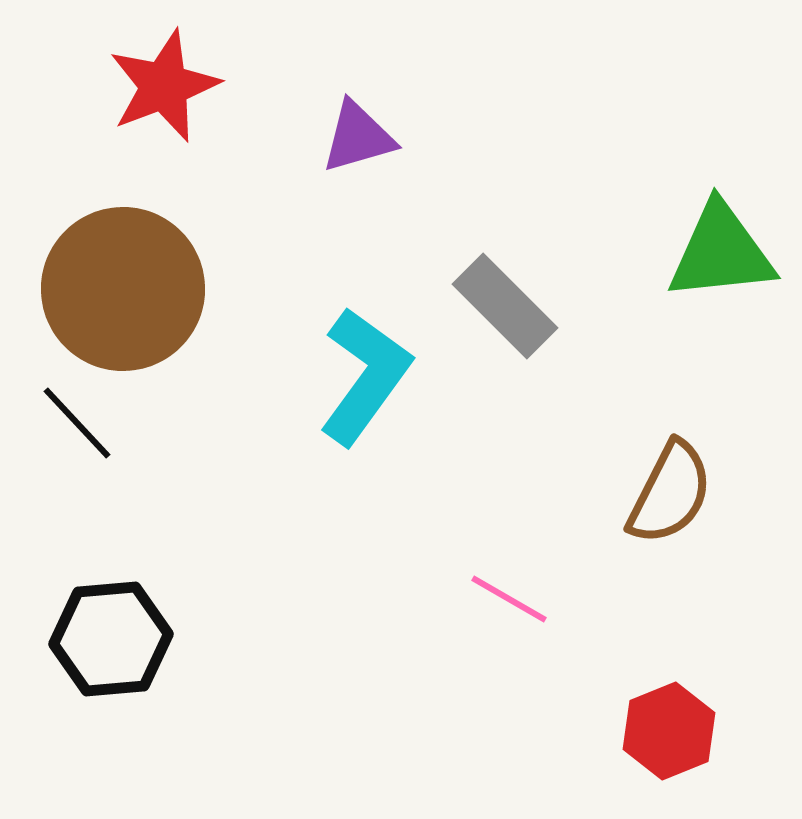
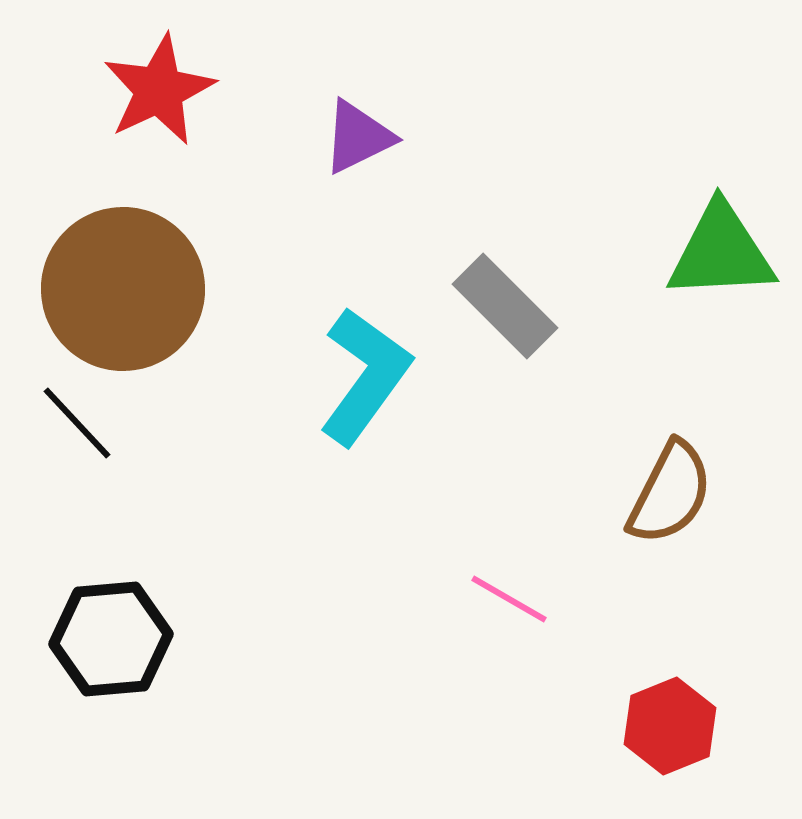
red star: moved 5 px left, 4 px down; rotated 4 degrees counterclockwise
purple triangle: rotated 10 degrees counterclockwise
green triangle: rotated 3 degrees clockwise
red hexagon: moved 1 px right, 5 px up
